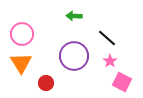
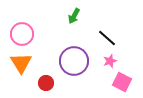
green arrow: rotated 63 degrees counterclockwise
purple circle: moved 5 px down
pink star: rotated 16 degrees clockwise
